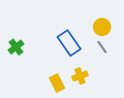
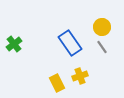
blue rectangle: moved 1 px right
green cross: moved 2 px left, 3 px up
